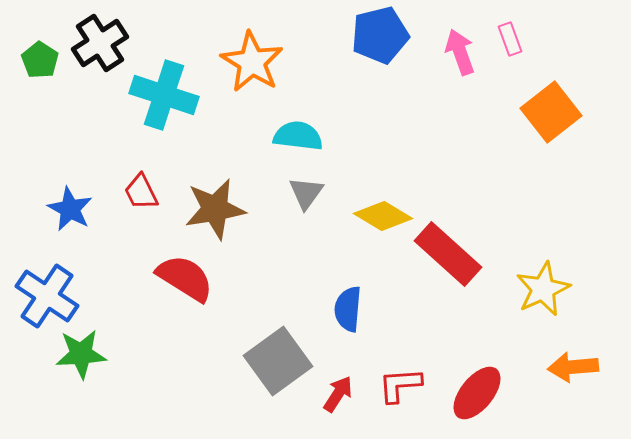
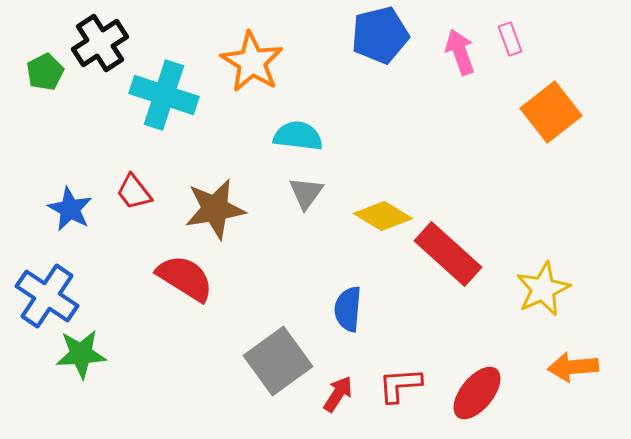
green pentagon: moved 5 px right, 12 px down; rotated 12 degrees clockwise
red trapezoid: moved 7 px left; rotated 12 degrees counterclockwise
